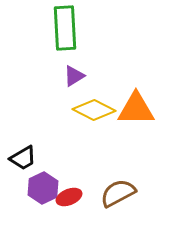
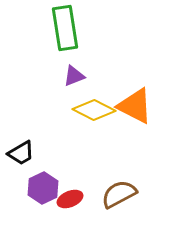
green rectangle: rotated 6 degrees counterclockwise
purple triangle: rotated 10 degrees clockwise
orange triangle: moved 1 px left, 3 px up; rotated 27 degrees clockwise
black trapezoid: moved 2 px left, 5 px up
brown semicircle: moved 1 px right, 1 px down
red ellipse: moved 1 px right, 2 px down
